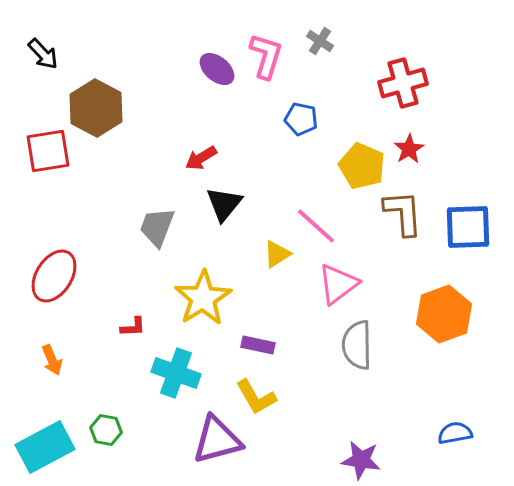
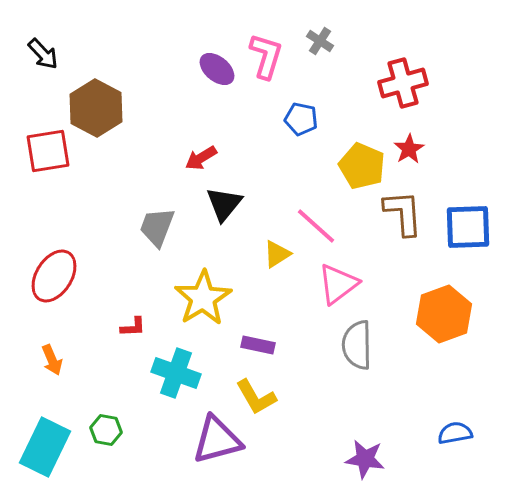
cyan rectangle: rotated 36 degrees counterclockwise
purple star: moved 4 px right, 1 px up
